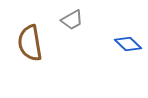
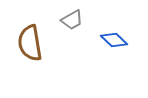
blue diamond: moved 14 px left, 4 px up
